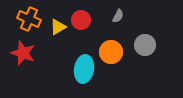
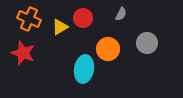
gray semicircle: moved 3 px right, 2 px up
red circle: moved 2 px right, 2 px up
yellow triangle: moved 2 px right
gray circle: moved 2 px right, 2 px up
orange circle: moved 3 px left, 3 px up
